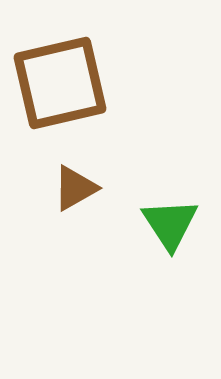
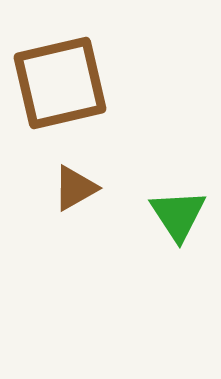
green triangle: moved 8 px right, 9 px up
